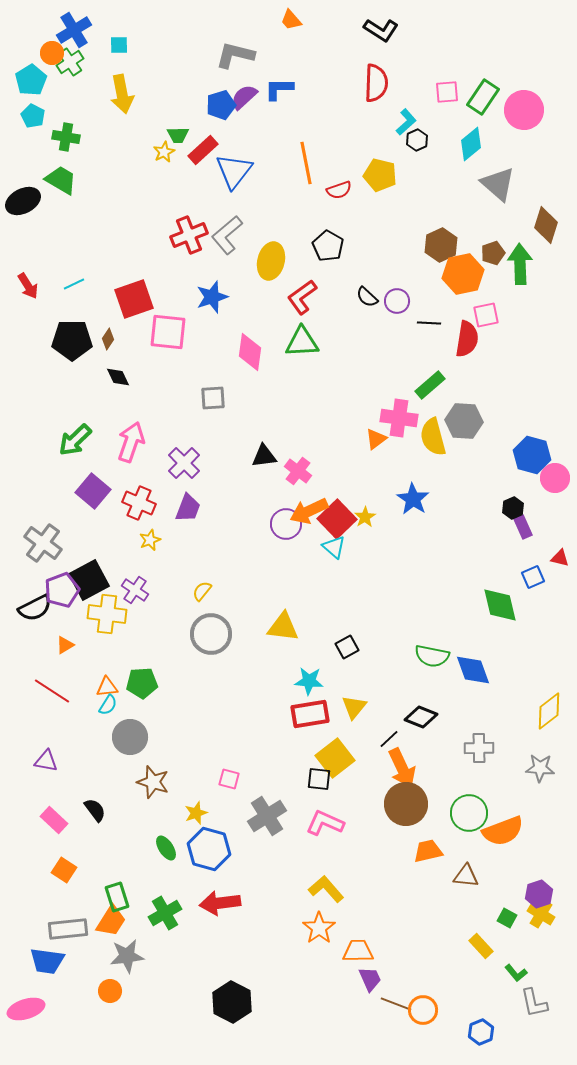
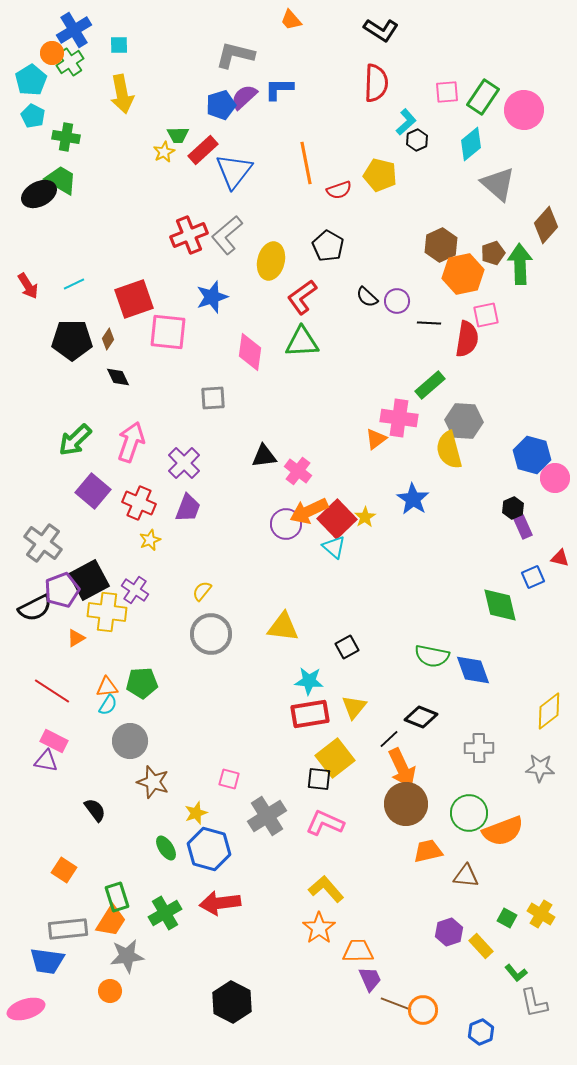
black ellipse at (23, 201): moved 16 px right, 7 px up
brown diamond at (546, 225): rotated 24 degrees clockwise
yellow semicircle at (433, 437): moved 16 px right, 13 px down
yellow cross at (107, 614): moved 2 px up
orange triangle at (65, 645): moved 11 px right, 7 px up
gray circle at (130, 737): moved 4 px down
pink rectangle at (54, 820): moved 79 px up; rotated 16 degrees counterclockwise
purple hexagon at (539, 894): moved 90 px left, 38 px down
